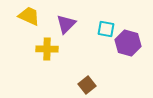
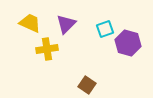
yellow trapezoid: moved 1 px right, 7 px down
cyan square: moved 1 px left; rotated 30 degrees counterclockwise
yellow cross: rotated 10 degrees counterclockwise
brown square: rotated 18 degrees counterclockwise
